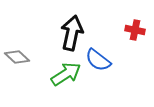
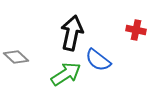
red cross: moved 1 px right
gray diamond: moved 1 px left
